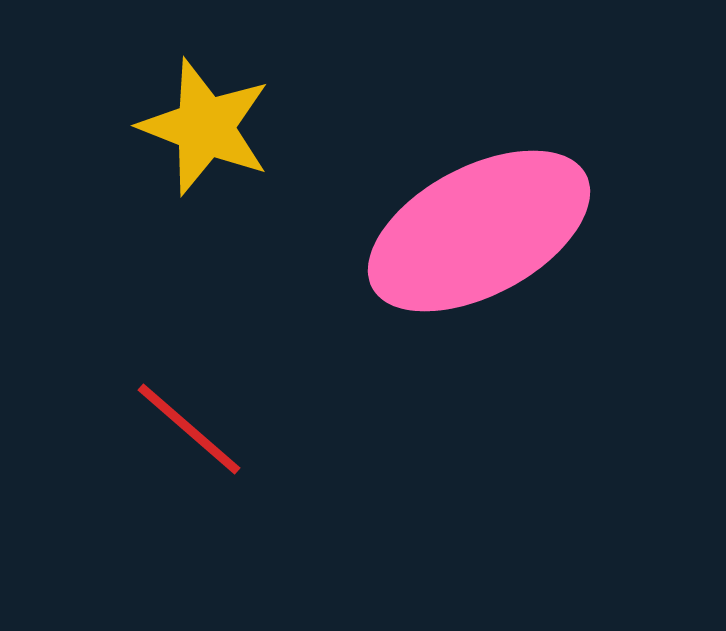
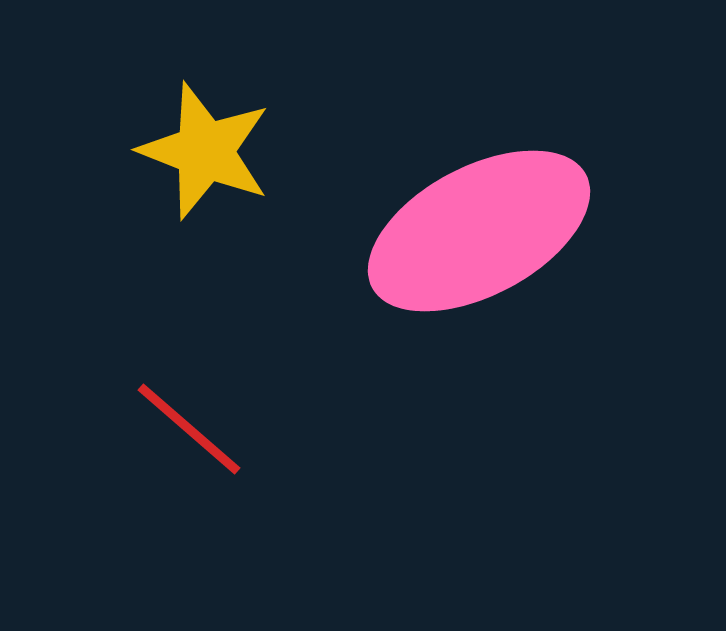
yellow star: moved 24 px down
